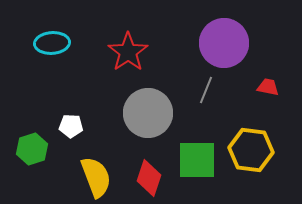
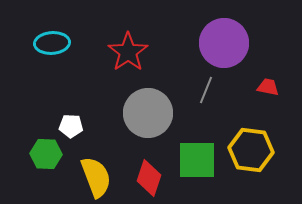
green hexagon: moved 14 px right, 5 px down; rotated 20 degrees clockwise
